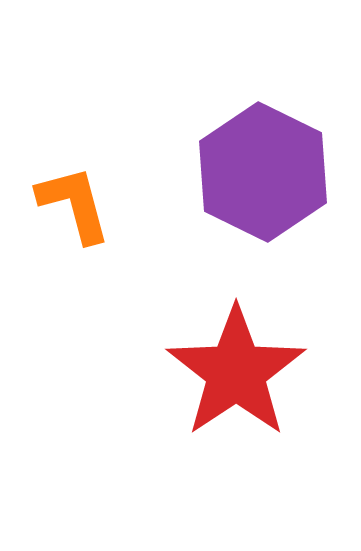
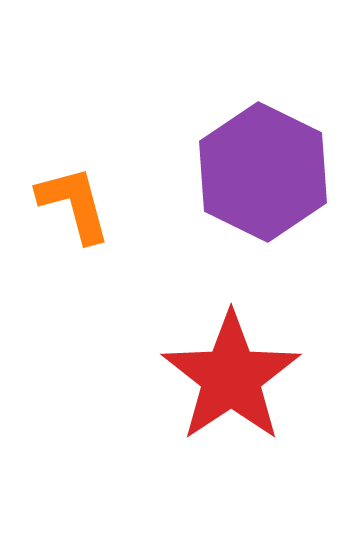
red star: moved 5 px left, 5 px down
